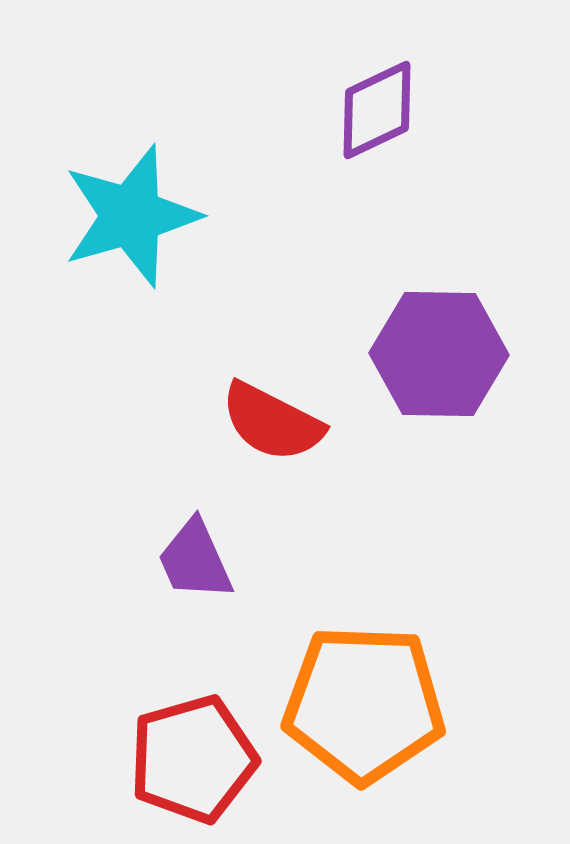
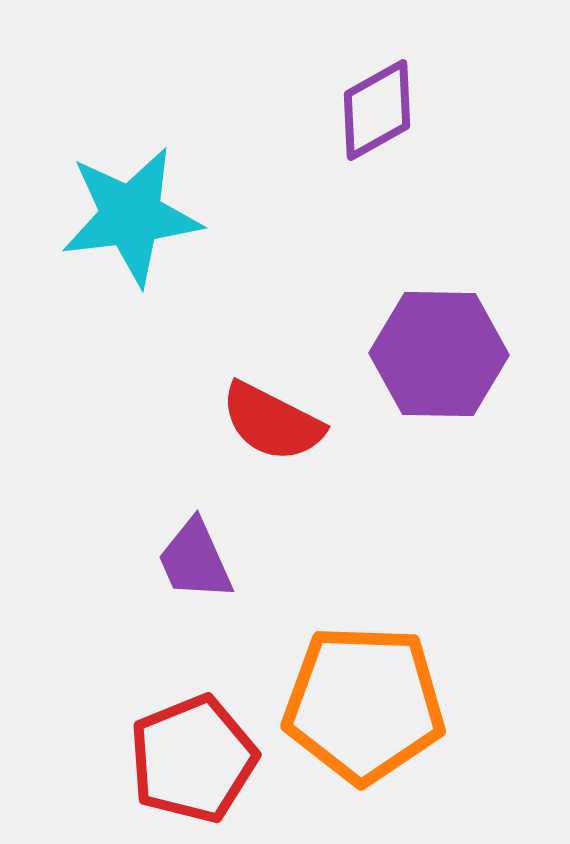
purple diamond: rotated 4 degrees counterclockwise
cyan star: rotated 9 degrees clockwise
red pentagon: rotated 6 degrees counterclockwise
